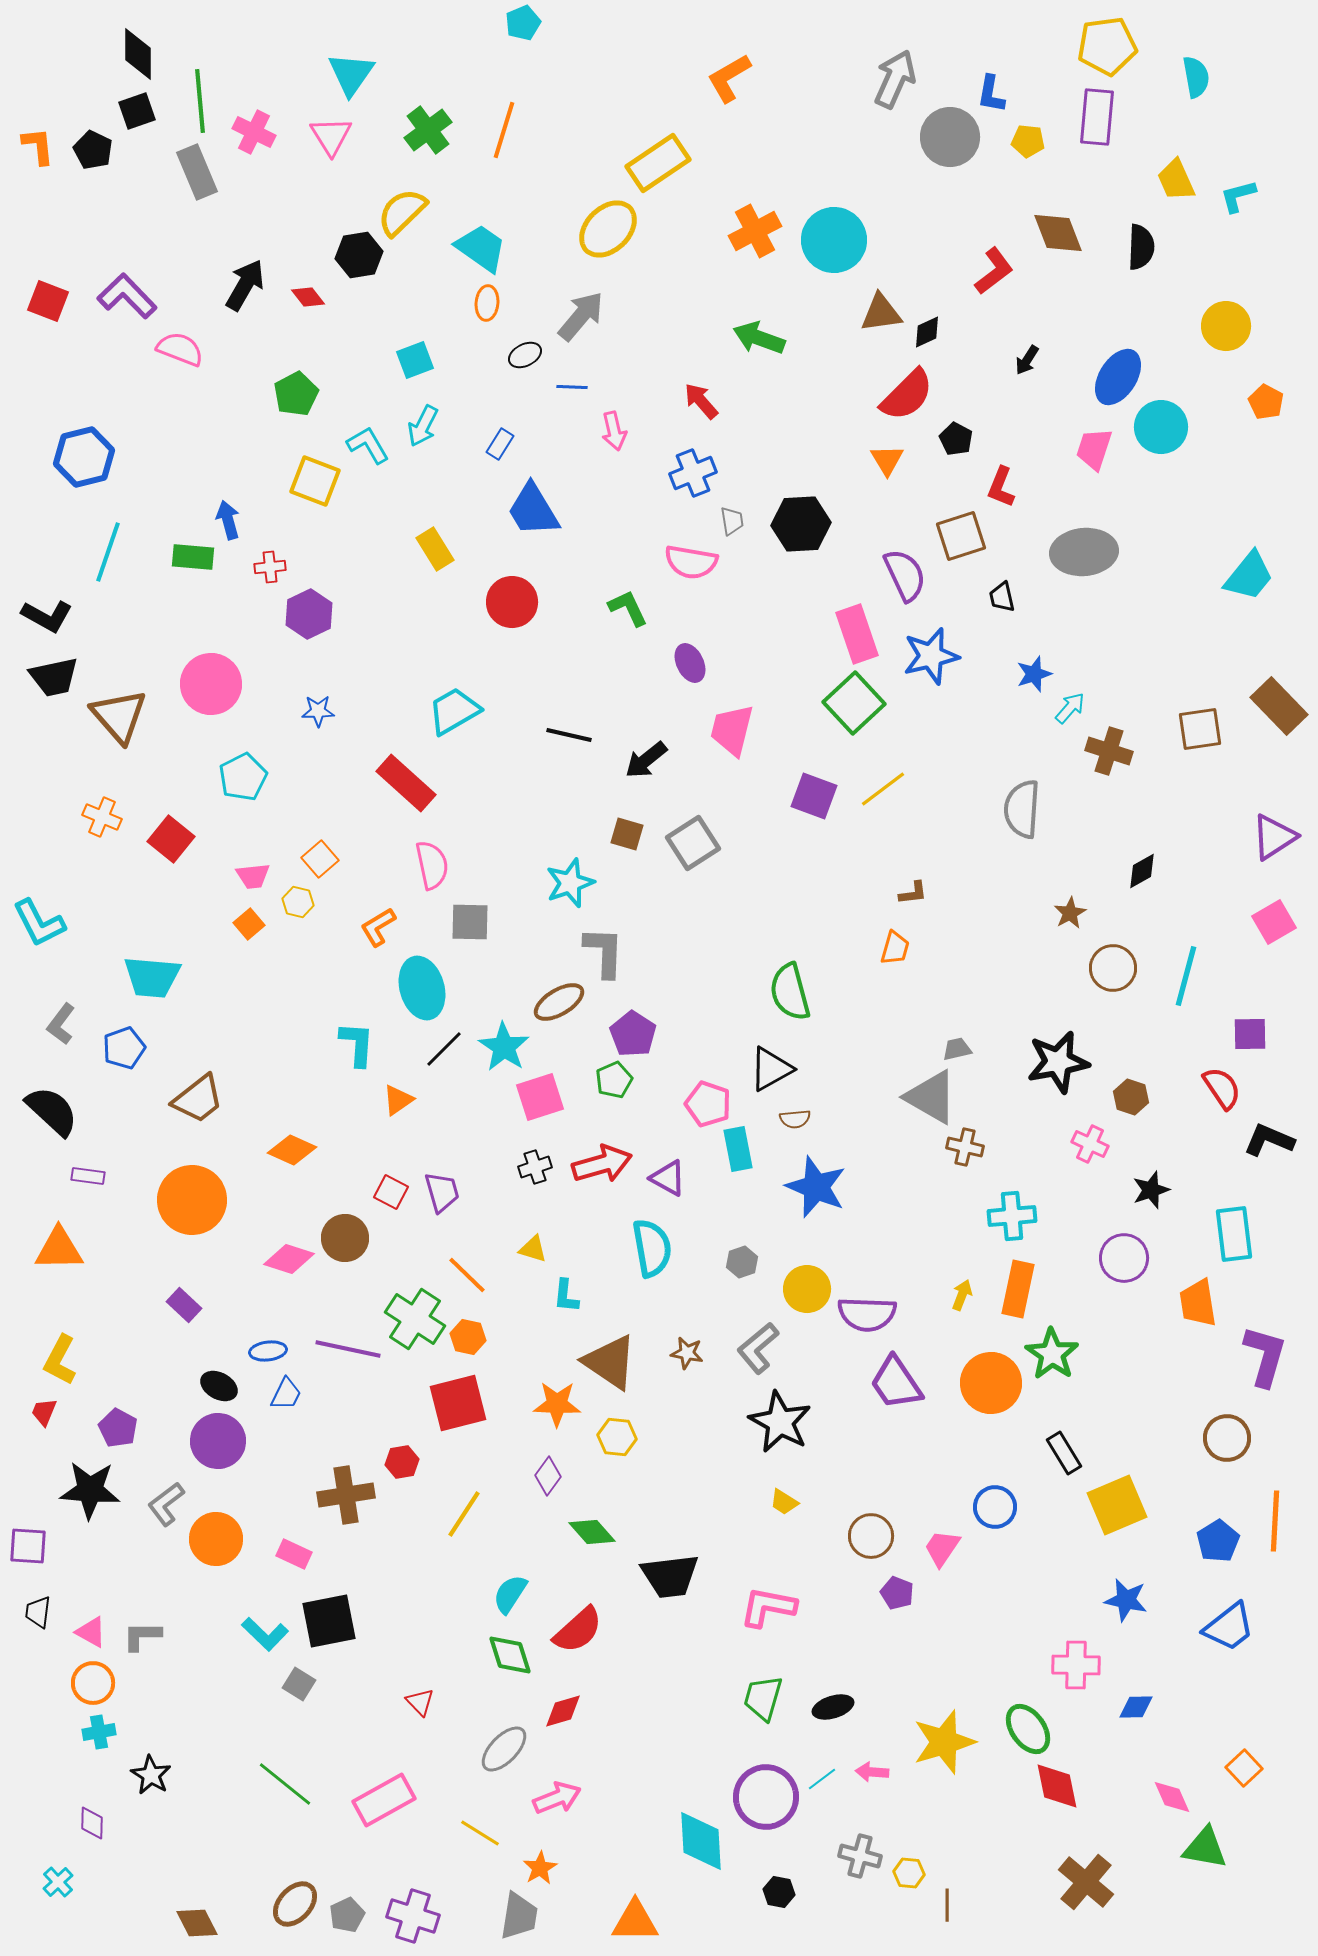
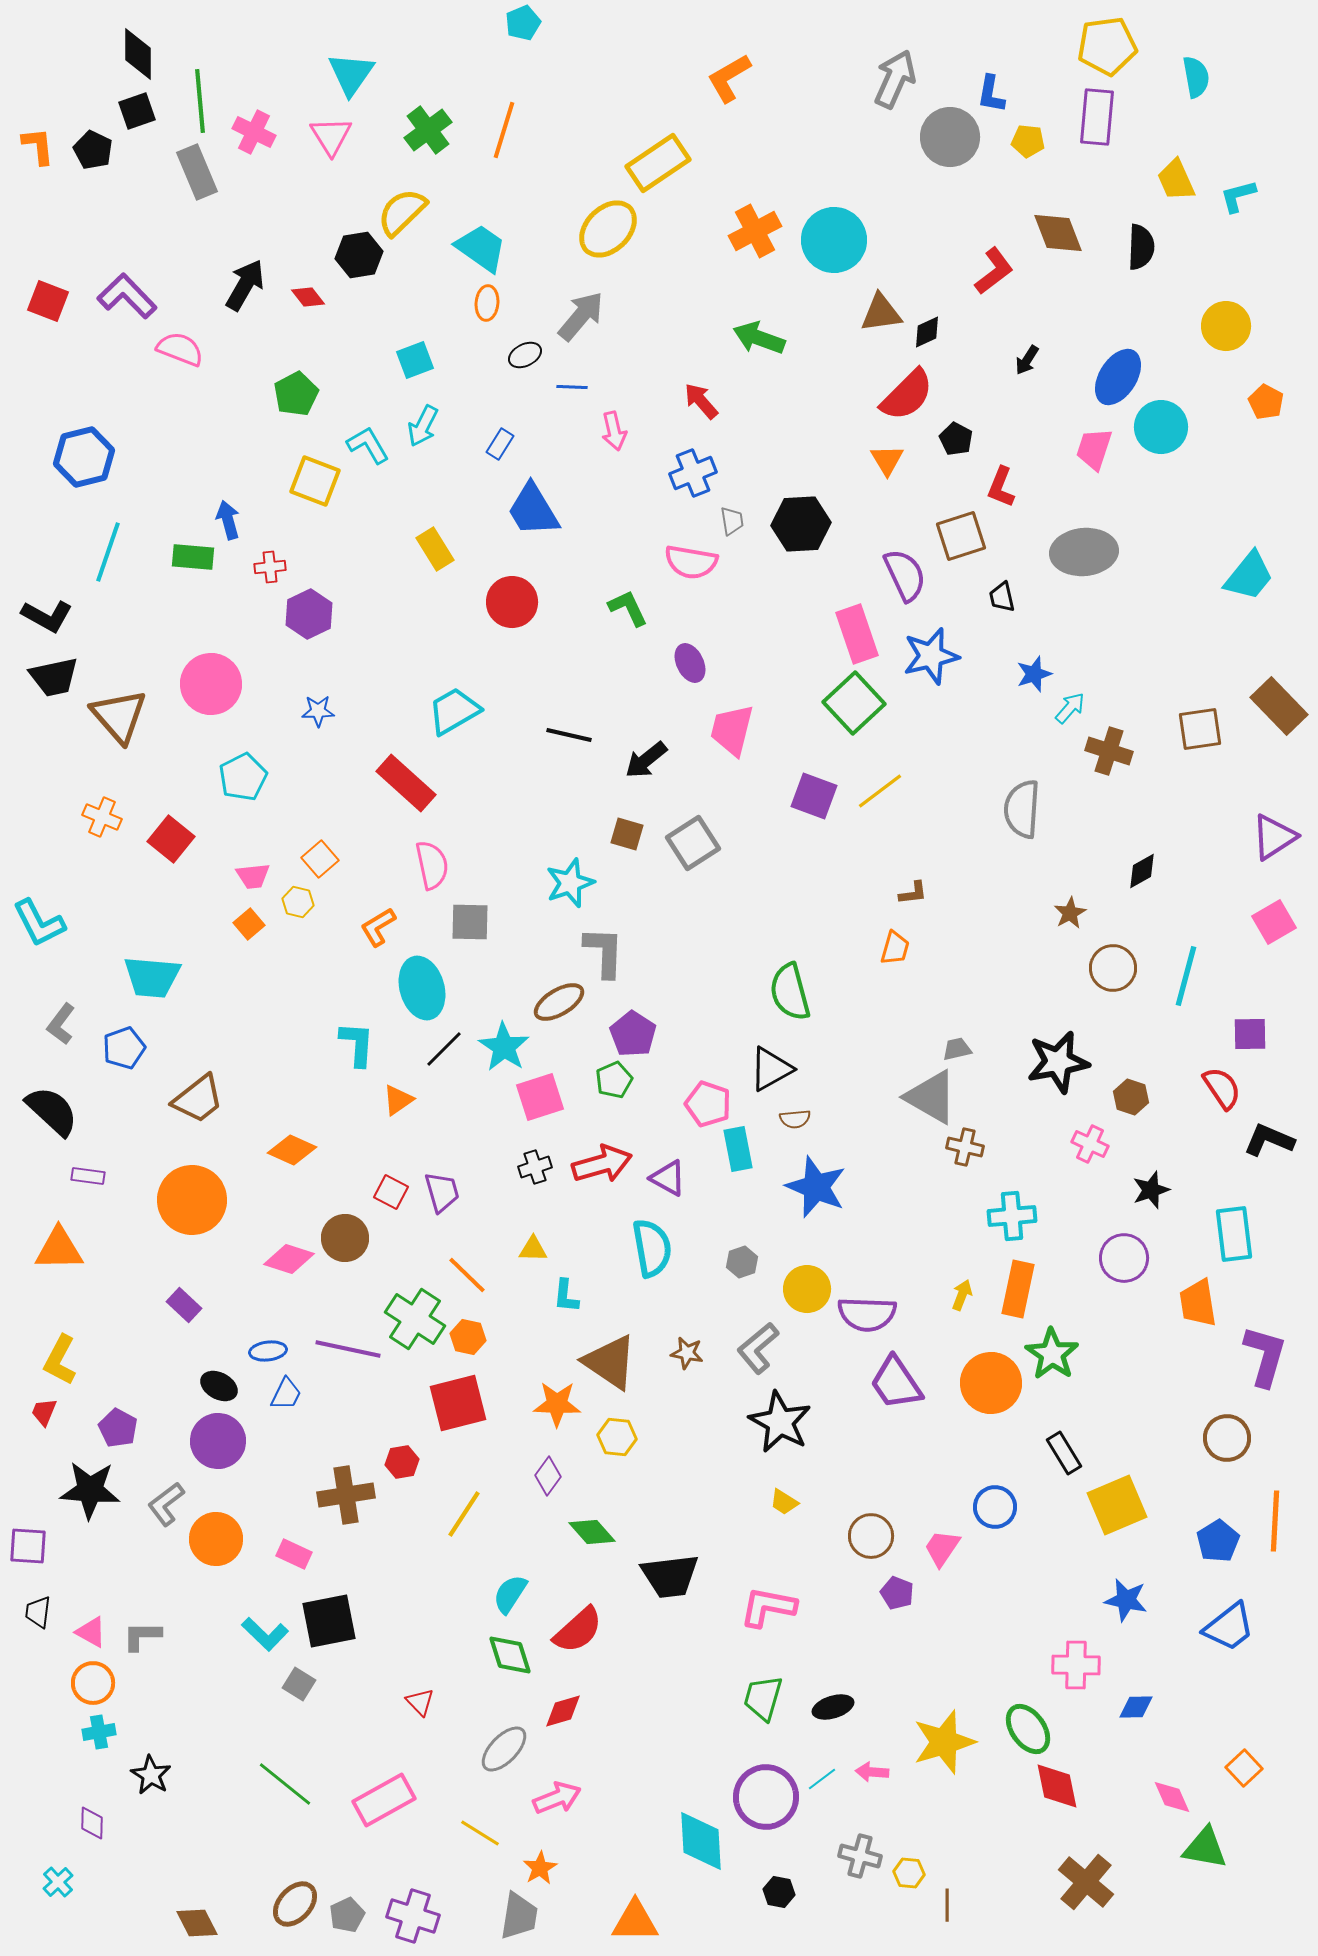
yellow line at (883, 789): moved 3 px left, 2 px down
yellow triangle at (533, 1249): rotated 16 degrees counterclockwise
